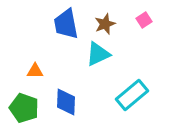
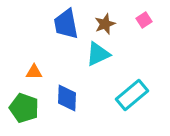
orange triangle: moved 1 px left, 1 px down
blue diamond: moved 1 px right, 4 px up
